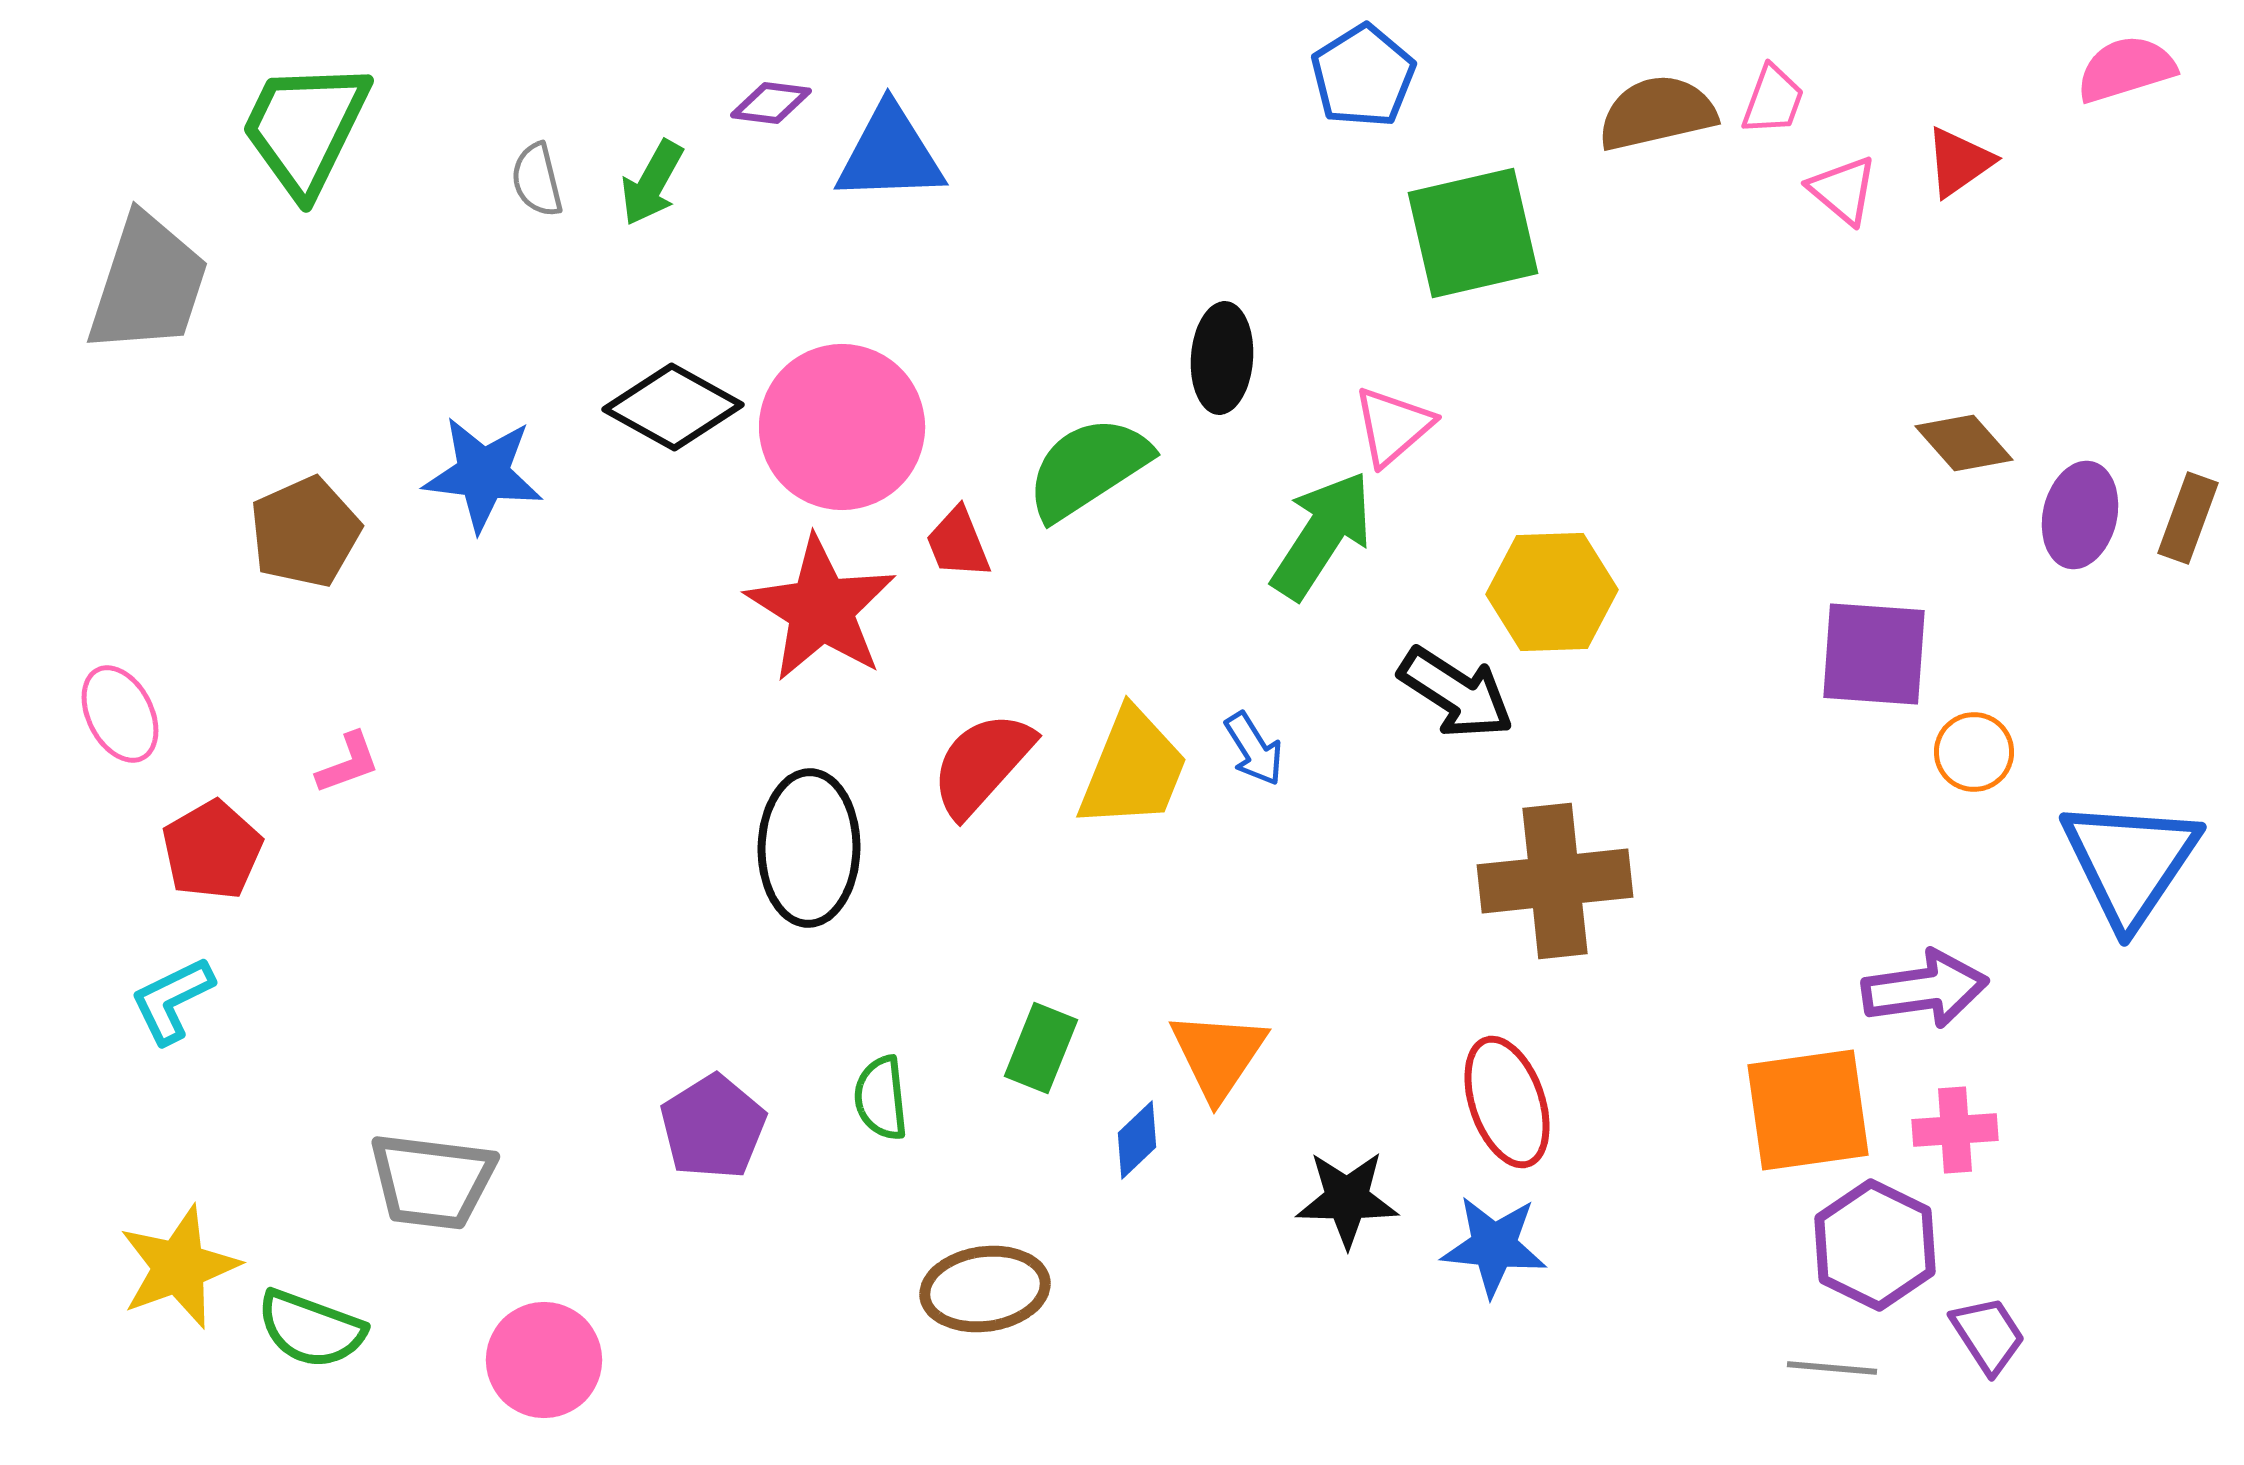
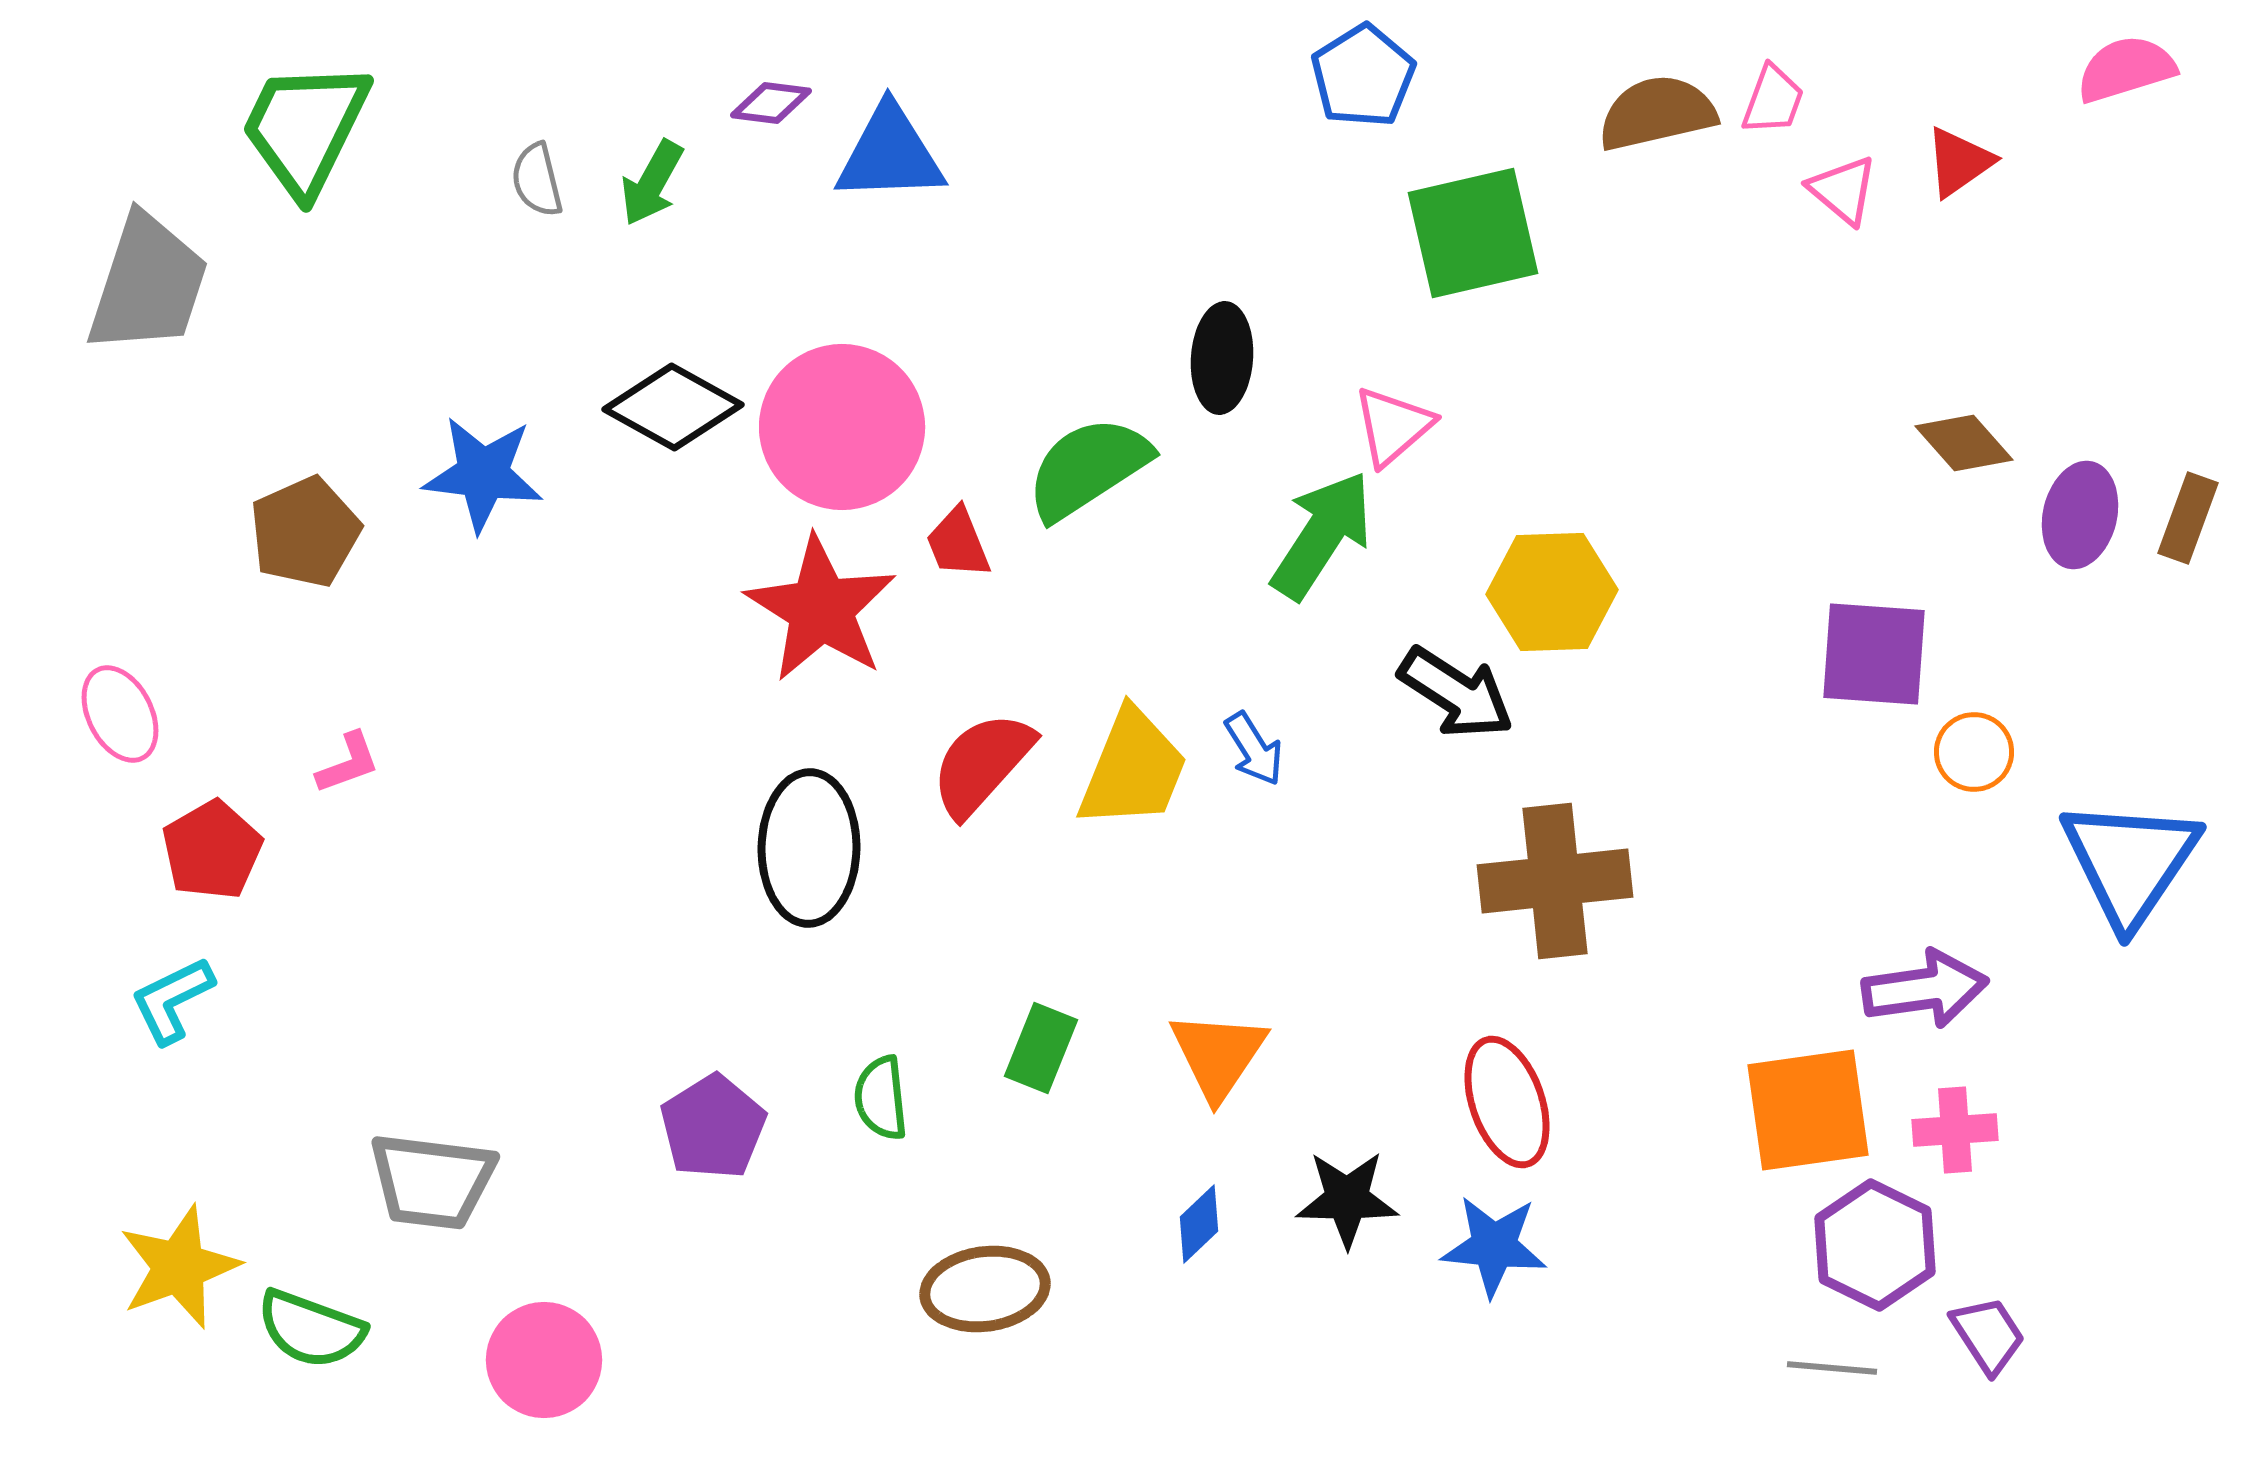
blue diamond at (1137, 1140): moved 62 px right, 84 px down
